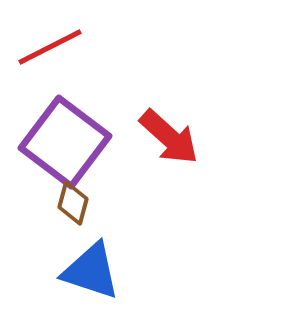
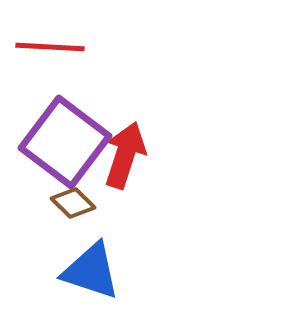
red line: rotated 30 degrees clockwise
red arrow: moved 44 px left, 18 px down; rotated 114 degrees counterclockwise
brown diamond: rotated 60 degrees counterclockwise
